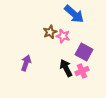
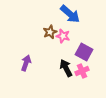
blue arrow: moved 4 px left
